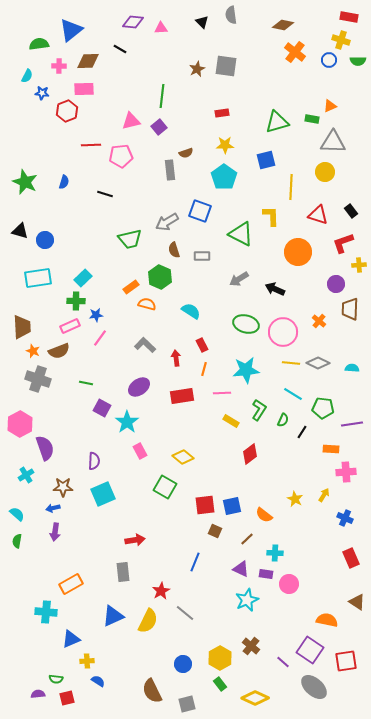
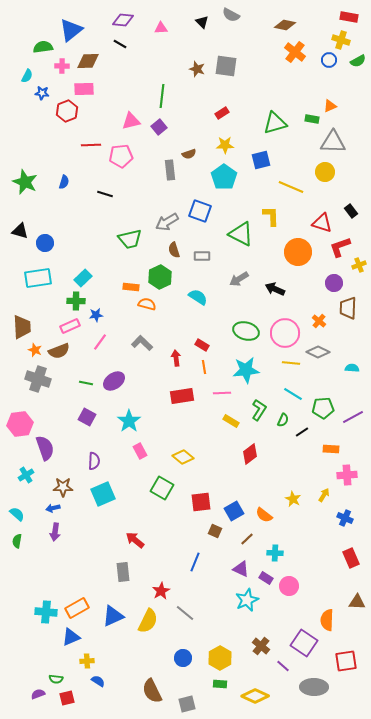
gray semicircle at (231, 15): rotated 54 degrees counterclockwise
purple diamond at (133, 22): moved 10 px left, 2 px up
brown diamond at (283, 25): moved 2 px right
green semicircle at (39, 44): moved 4 px right, 3 px down
black line at (120, 49): moved 5 px up
green semicircle at (358, 61): rotated 28 degrees counterclockwise
pink cross at (59, 66): moved 3 px right
brown star at (197, 69): rotated 28 degrees counterclockwise
red rectangle at (222, 113): rotated 24 degrees counterclockwise
green triangle at (277, 122): moved 2 px left, 1 px down
brown semicircle at (186, 153): moved 3 px right, 1 px down
blue square at (266, 160): moved 5 px left
yellow line at (291, 187): rotated 70 degrees counterclockwise
red triangle at (318, 215): moved 4 px right, 8 px down
blue circle at (45, 240): moved 3 px down
red L-shape at (343, 243): moved 3 px left, 4 px down
yellow cross at (359, 265): rotated 16 degrees counterclockwise
green hexagon at (160, 277): rotated 10 degrees clockwise
purple circle at (336, 284): moved 2 px left, 1 px up
orange rectangle at (131, 287): rotated 42 degrees clockwise
brown trapezoid at (350, 309): moved 2 px left, 1 px up
cyan semicircle at (191, 311): moved 7 px right, 14 px up
green ellipse at (246, 324): moved 7 px down
pink circle at (283, 332): moved 2 px right, 1 px down
pink line at (100, 338): moved 4 px down
gray L-shape at (145, 345): moved 3 px left, 2 px up
red rectangle at (202, 345): rotated 32 degrees counterclockwise
orange star at (33, 351): moved 2 px right, 1 px up
gray diamond at (318, 363): moved 11 px up
orange line at (204, 369): moved 2 px up; rotated 24 degrees counterclockwise
purple ellipse at (139, 387): moved 25 px left, 6 px up
purple square at (102, 408): moved 15 px left, 9 px down
green pentagon at (323, 408): rotated 10 degrees counterclockwise
cyan star at (127, 422): moved 2 px right, 1 px up
pink hexagon at (20, 424): rotated 20 degrees clockwise
purple line at (352, 424): moved 1 px right, 7 px up; rotated 20 degrees counterclockwise
black line at (302, 432): rotated 24 degrees clockwise
pink cross at (346, 472): moved 1 px right, 3 px down
green square at (165, 487): moved 3 px left, 1 px down
yellow star at (295, 499): moved 2 px left
red square at (205, 505): moved 4 px left, 3 px up
blue square at (232, 506): moved 2 px right, 5 px down; rotated 18 degrees counterclockwise
red arrow at (135, 540): rotated 132 degrees counterclockwise
purple rectangle at (266, 574): moved 4 px down; rotated 24 degrees clockwise
orange rectangle at (71, 584): moved 6 px right, 24 px down
pink circle at (289, 584): moved 2 px down
brown triangle at (357, 602): rotated 30 degrees counterclockwise
orange semicircle at (327, 620): rotated 100 degrees counterclockwise
blue triangle at (71, 639): moved 2 px up
brown cross at (251, 646): moved 10 px right
purple square at (310, 650): moved 6 px left, 7 px up
purple line at (283, 662): moved 4 px down
blue circle at (183, 664): moved 6 px up
green rectangle at (220, 684): rotated 48 degrees counterclockwise
gray ellipse at (314, 687): rotated 40 degrees counterclockwise
purple semicircle at (38, 694): rotated 16 degrees counterclockwise
yellow diamond at (255, 698): moved 2 px up
